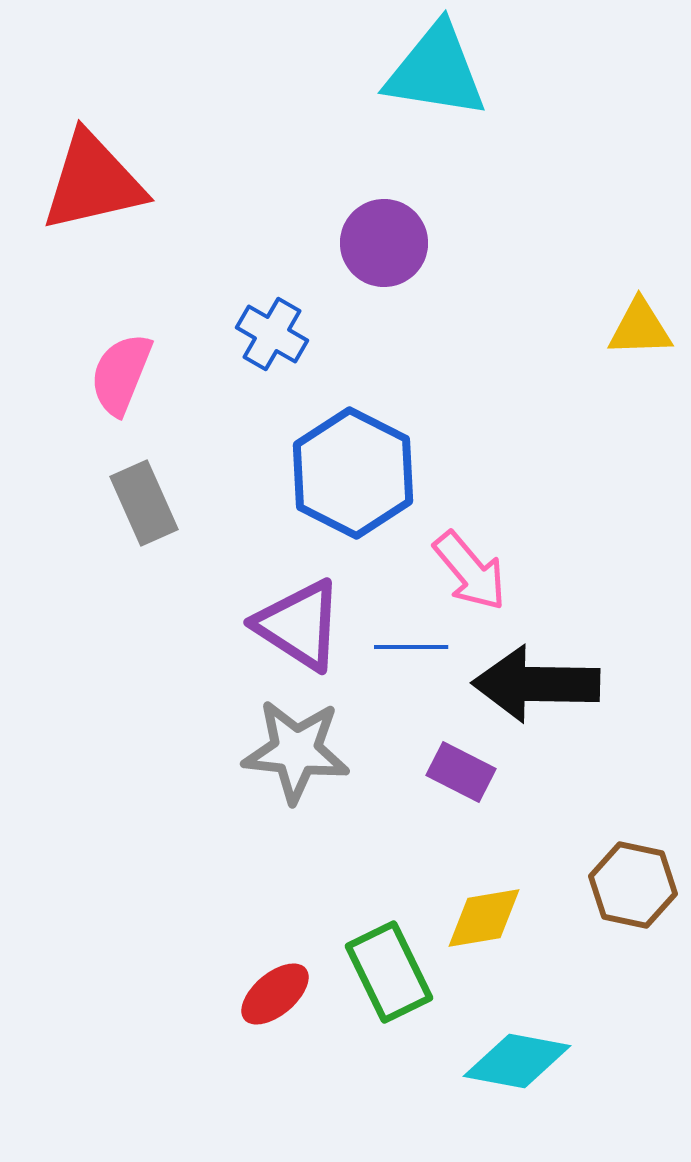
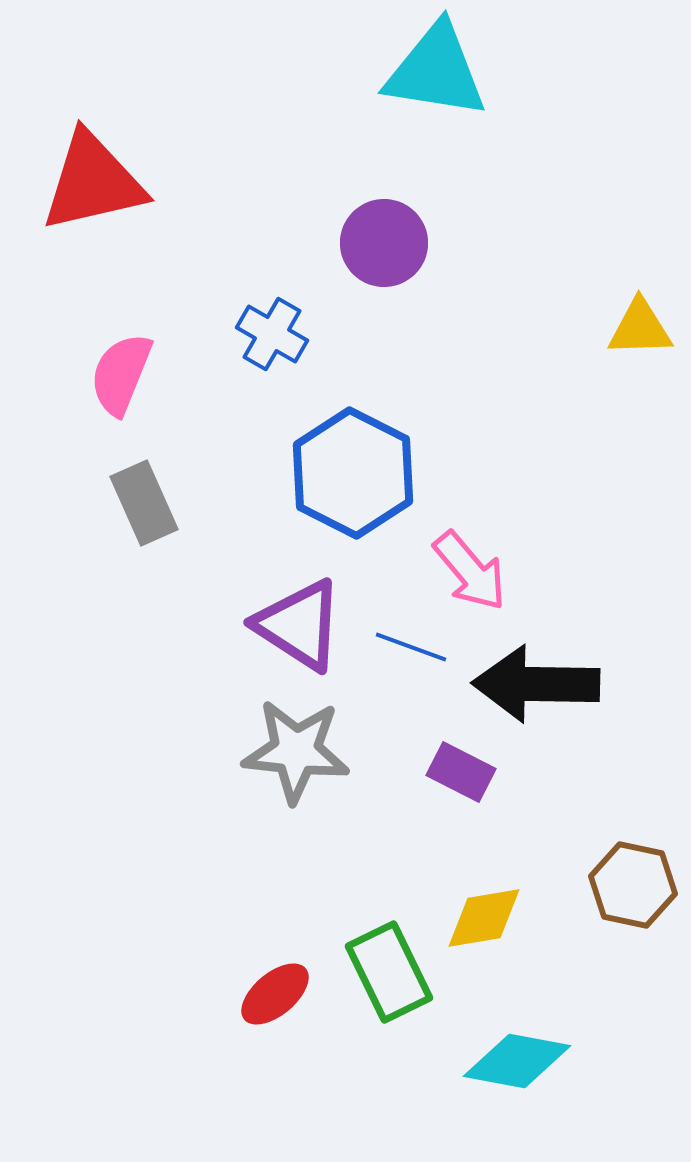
blue line: rotated 20 degrees clockwise
